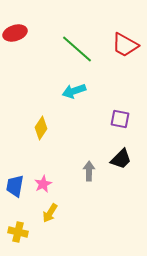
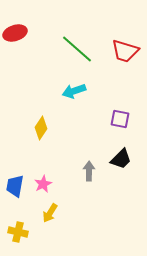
red trapezoid: moved 6 px down; rotated 12 degrees counterclockwise
